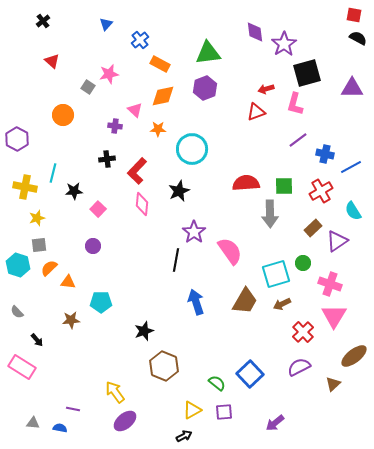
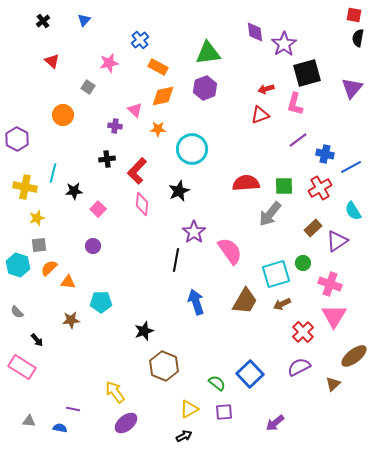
blue triangle at (106, 24): moved 22 px left, 4 px up
black semicircle at (358, 38): rotated 108 degrees counterclockwise
orange rectangle at (160, 64): moved 2 px left, 3 px down
pink star at (109, 74): moved 11 px up
purple triangle at (352, 88): rotated 50 degrees counterclockwise
red triangle at (256, 112): moved 4 px right, 3 px down
red cross at (321, 191): moved 1 px left, 3 px up
gray arrow at (270, 214): rotated 40 degrees clockwise
yellow triangle at (192, 410): moved 3 px left, 1 px up
purple ellipse at (125, 421): moved 1 px right, 2 px down
gray triangle at (33, 423): moved 4 px left, 2 px up
